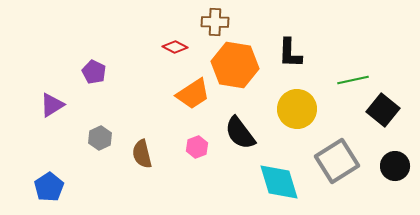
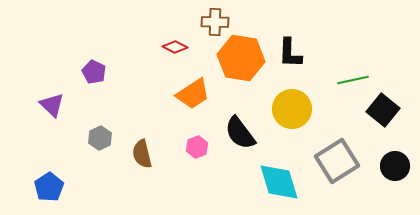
orange hexagon: moved 6 px right, 7 px up
purple triangle: rotated 44 degrees counterclockwise
yellow circle: moved 5 px left
